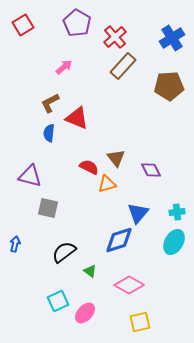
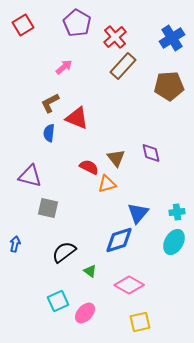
purple diamond: moved 17 px up; rotated 15 degrees clockwise
